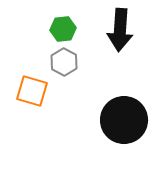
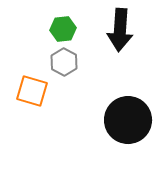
black circle: moved 4 px right
